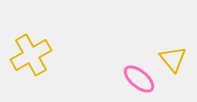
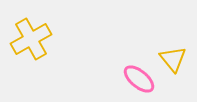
yellow cross: moved 16 px up
